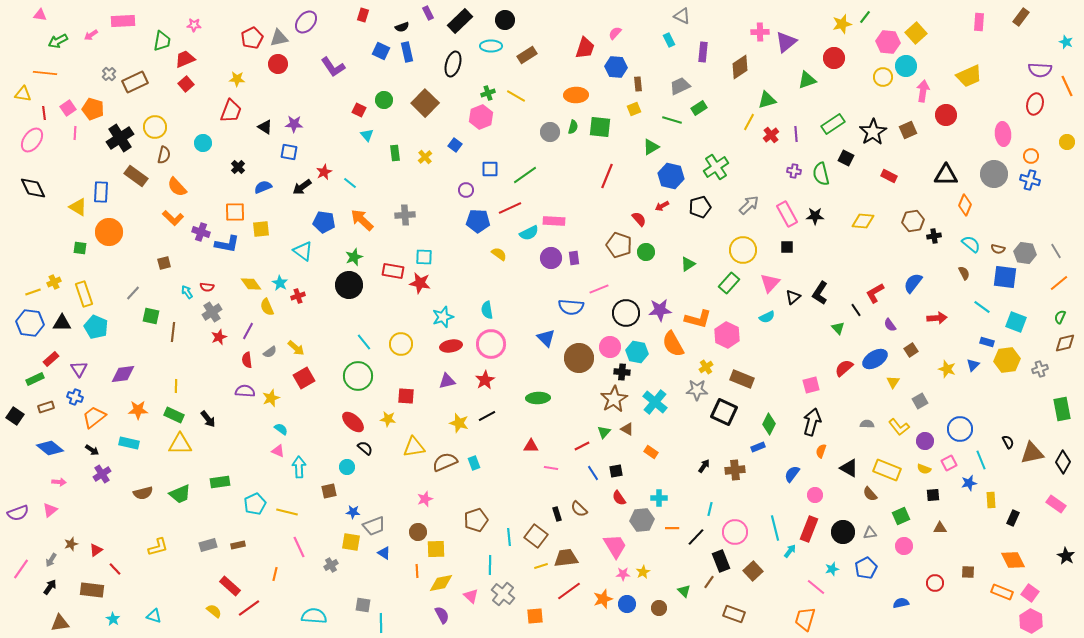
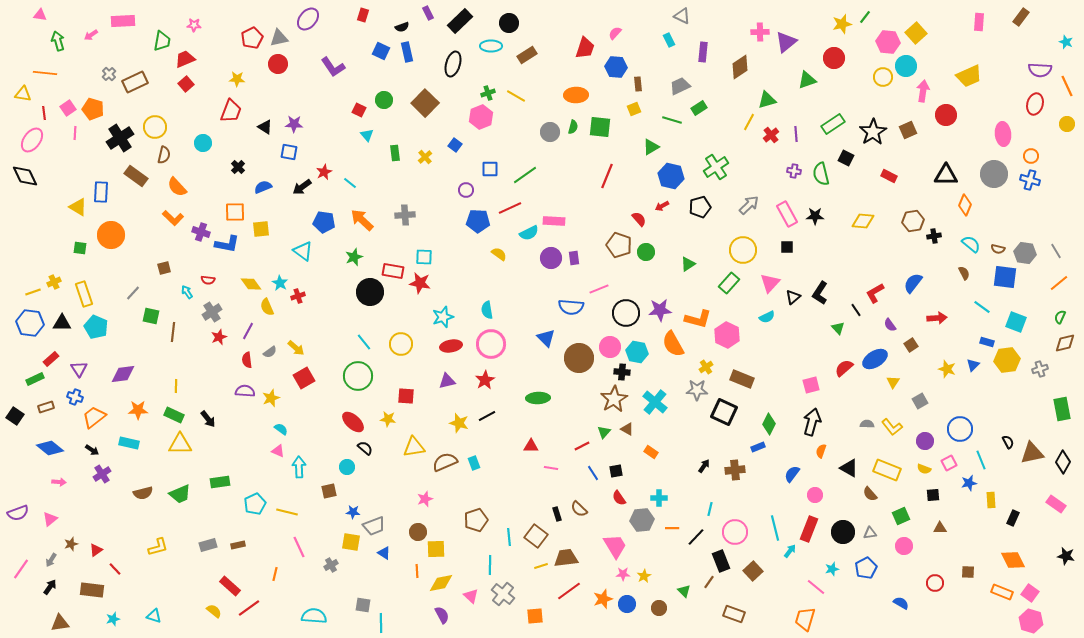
black circle at (505, 20): moved 4 px right, 3 px down
purple ellipse at (306, 22): moved 2 px right, 3 px up
green arrow at (58, 41): rotated 102 degrees clockwise
yellow circle at (1067, 142): moved 18 px up
black diamond at (33, 188): moved 8 px left, 12 px up
orange circle at (109, 232): moved 2 px right, 3 px down
brown square at (164, 263): moved 5 px down
black circle at (349, 285): moved 21 px right, 7 px down
red semicircle at (207, 287): moved 1 px right, 7 px up
brown square at (911, 350): moved 5 px up
yellow L-shape at (899, 427): moved 7 px left
pink triangle at (50, 510): moved 9 px down
black star at (1066, 556): rotated 18 degrees counterclockwise
yellow star at (643, 572): moved 1 px right, 4 px down
blue semicircle at (901, 603): rotated 42 degrees clockwise
cyan star at (113, 619): rotated 24 degrees clockwise
pink hexagon at (1031, 621): rotated 10 degrees counterclockwise
